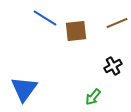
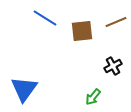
brown line: moved 1 px left, 1 px up
brown square: moved 6 px right
